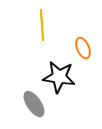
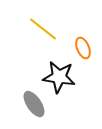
yellow line: moved 1 px right, 4 px down; rotated 48 degrees counterclockwise
